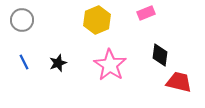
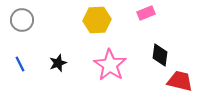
yellow hexagon: rotated 20 degrees clockwise
blue line: moved 4 px left, 2 px down
red trapezoid: moved 1 px right, 1 px up
